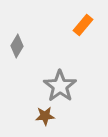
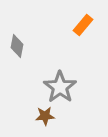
gray diamond: rotated 20 degrees counterclockwise
gray star: moved 1 px down
